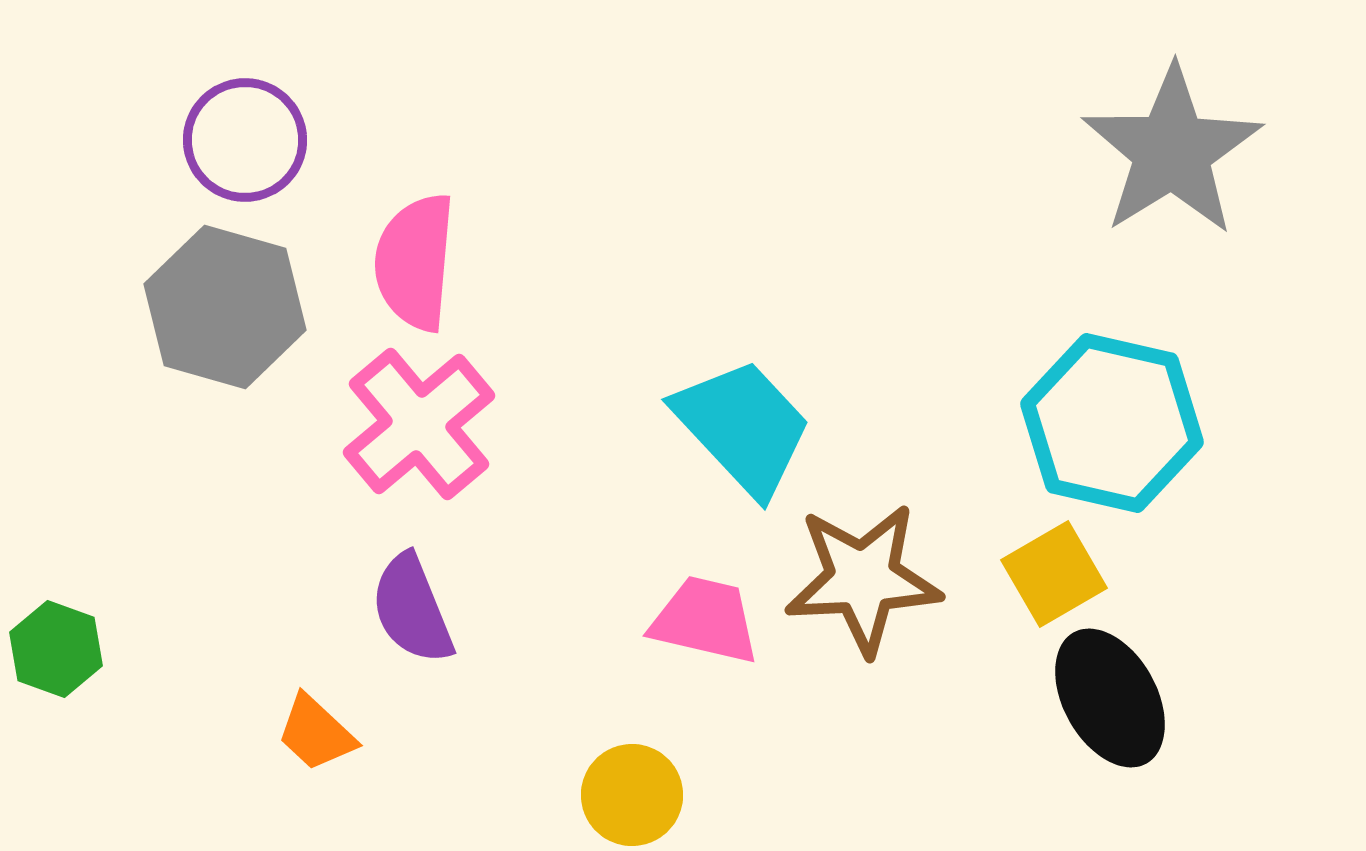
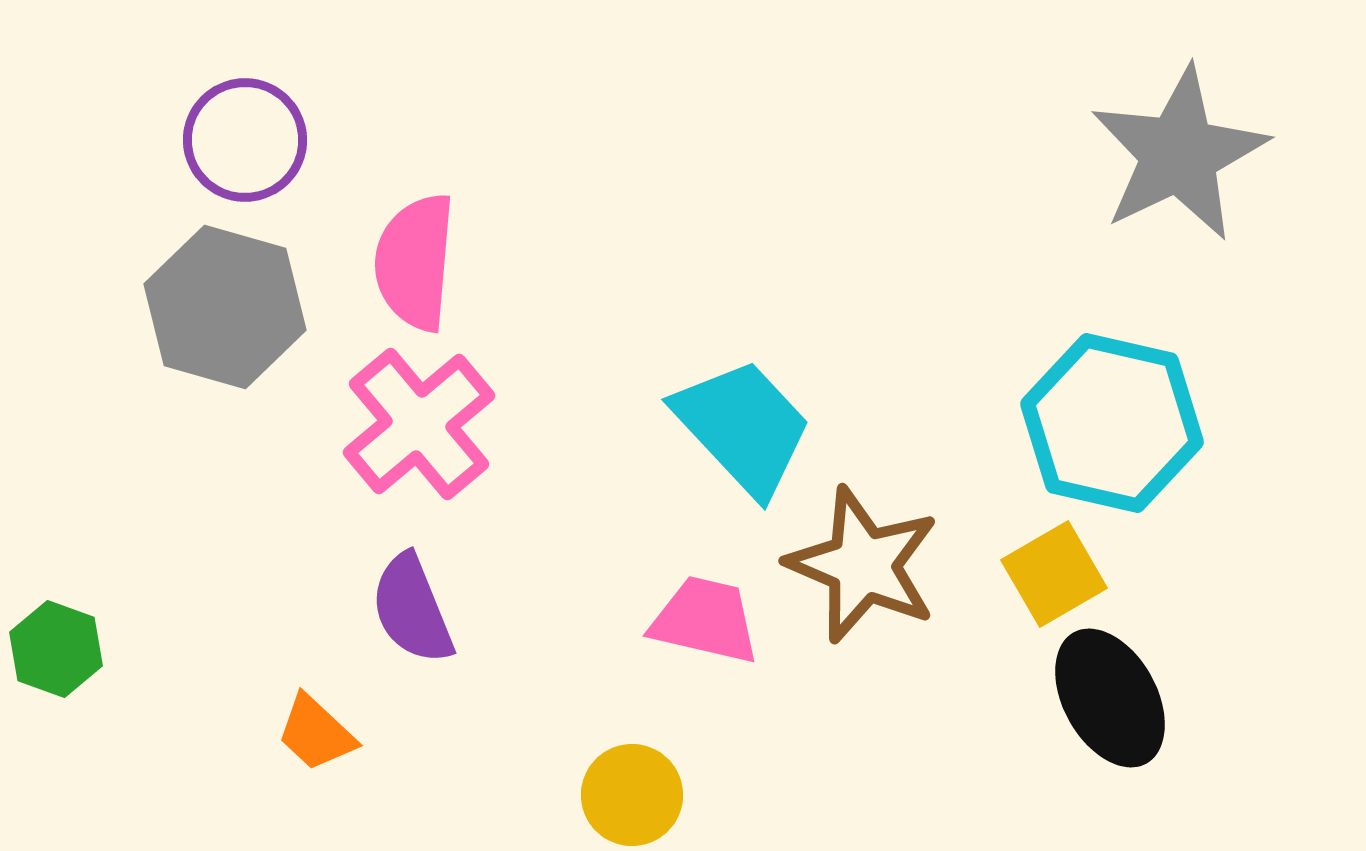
gray star: moved 7 px right, 3 px down; rotated 6 degrees clockwise
brown star: moved 14 px up; rotated 26 degrees clockwise
